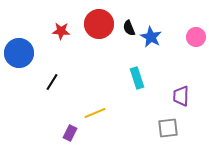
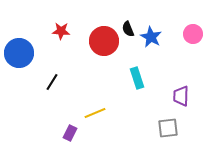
red circle: moved 5 px right, 17 px down
black semicircle: moved 1 px left, 1 px down
pink circle: moved 3 px left, 3 px up
